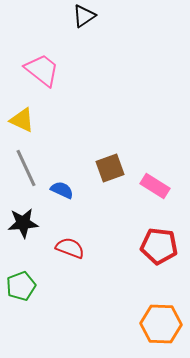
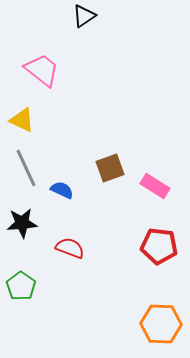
black star: moved 1 px left
green pentagon: rotated 16 degrees counterclockwise
